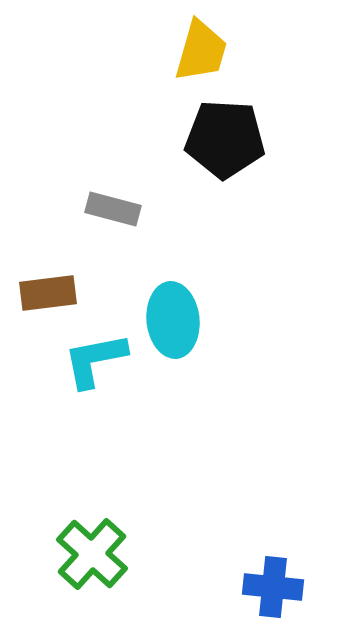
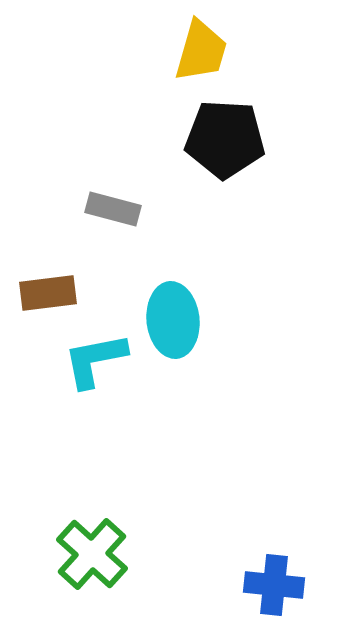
blue cross: moved 1 px right, 2 px up
